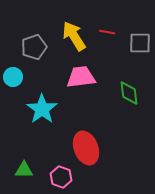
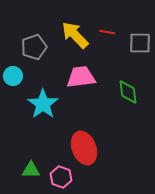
yellow arrow: moved 1 px right, 1 px up; rotated 12 degrees counterclockwise
cyan circle: moved 1 px up
green diamond: moved 1 px left, 1 px up
cyan star: moved 1 px right, 5 px up
red ellipse: moved 2 px left
green triangle: moved 7 px right
